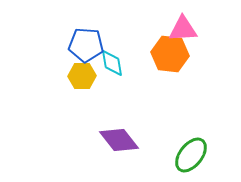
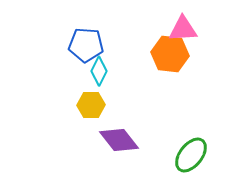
cyan diamond: moved 13 px left, 8 px down; rotated 36 degrees clockwise
yellow hexagon: moved 9 px right, 29 px down
